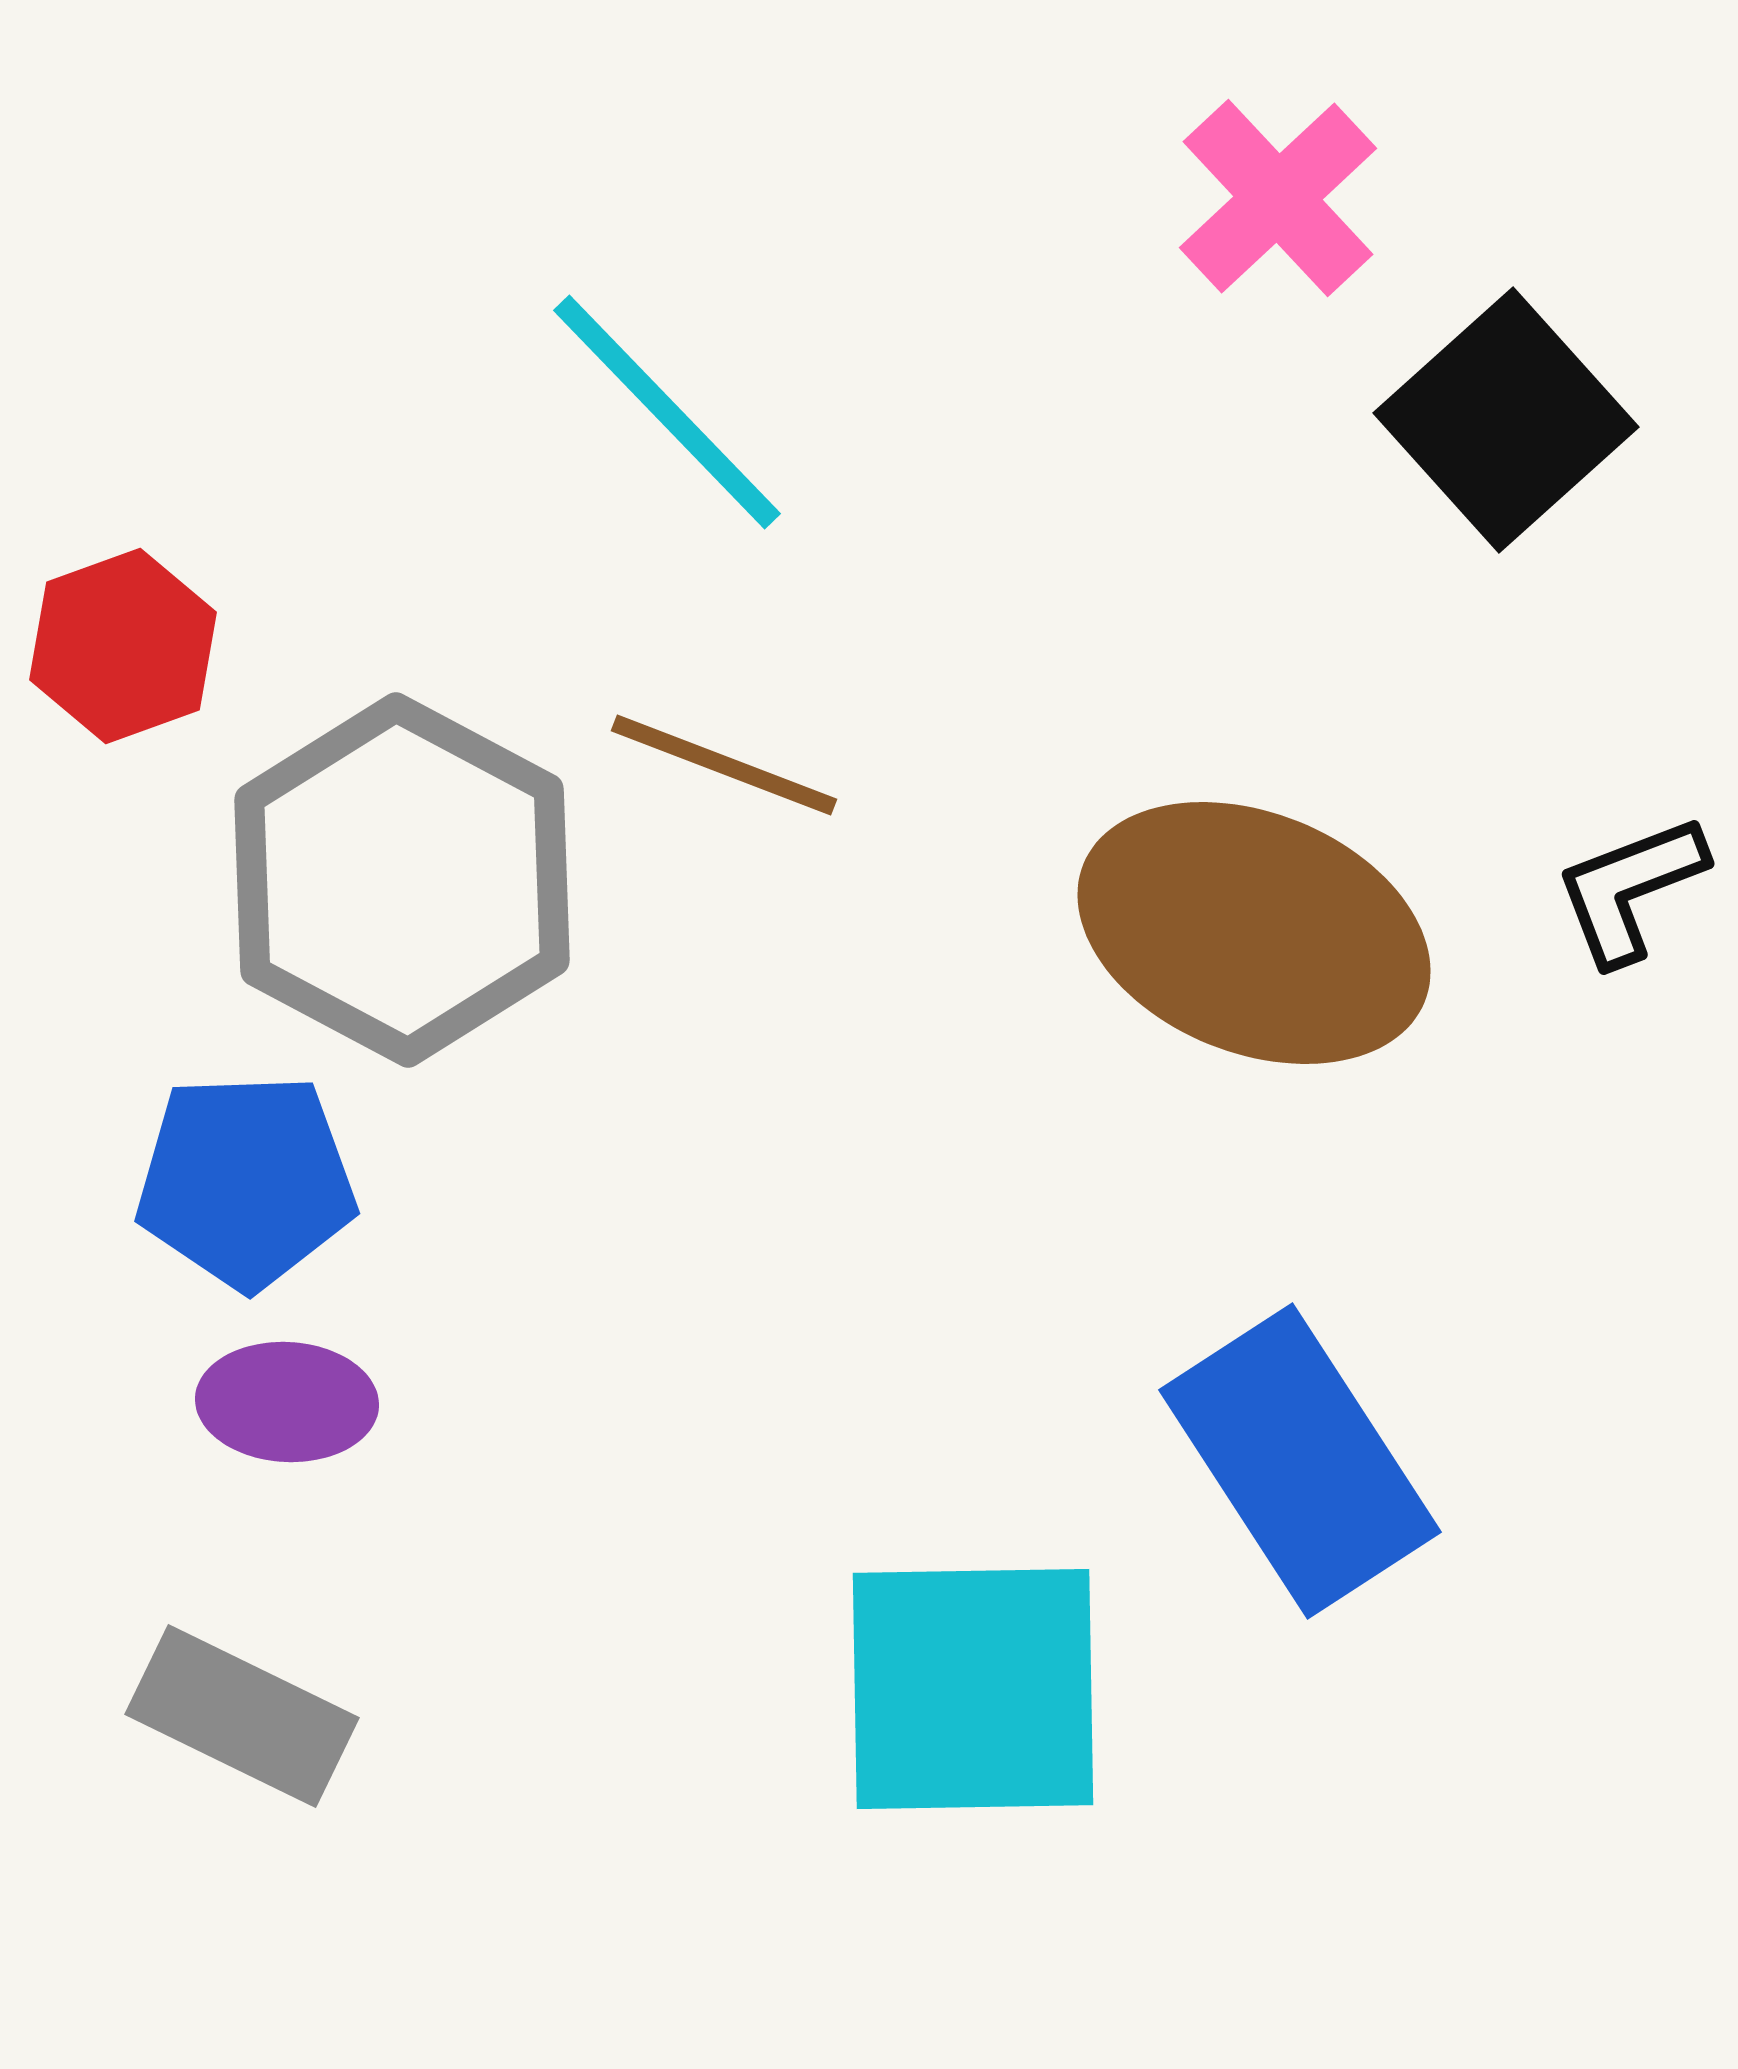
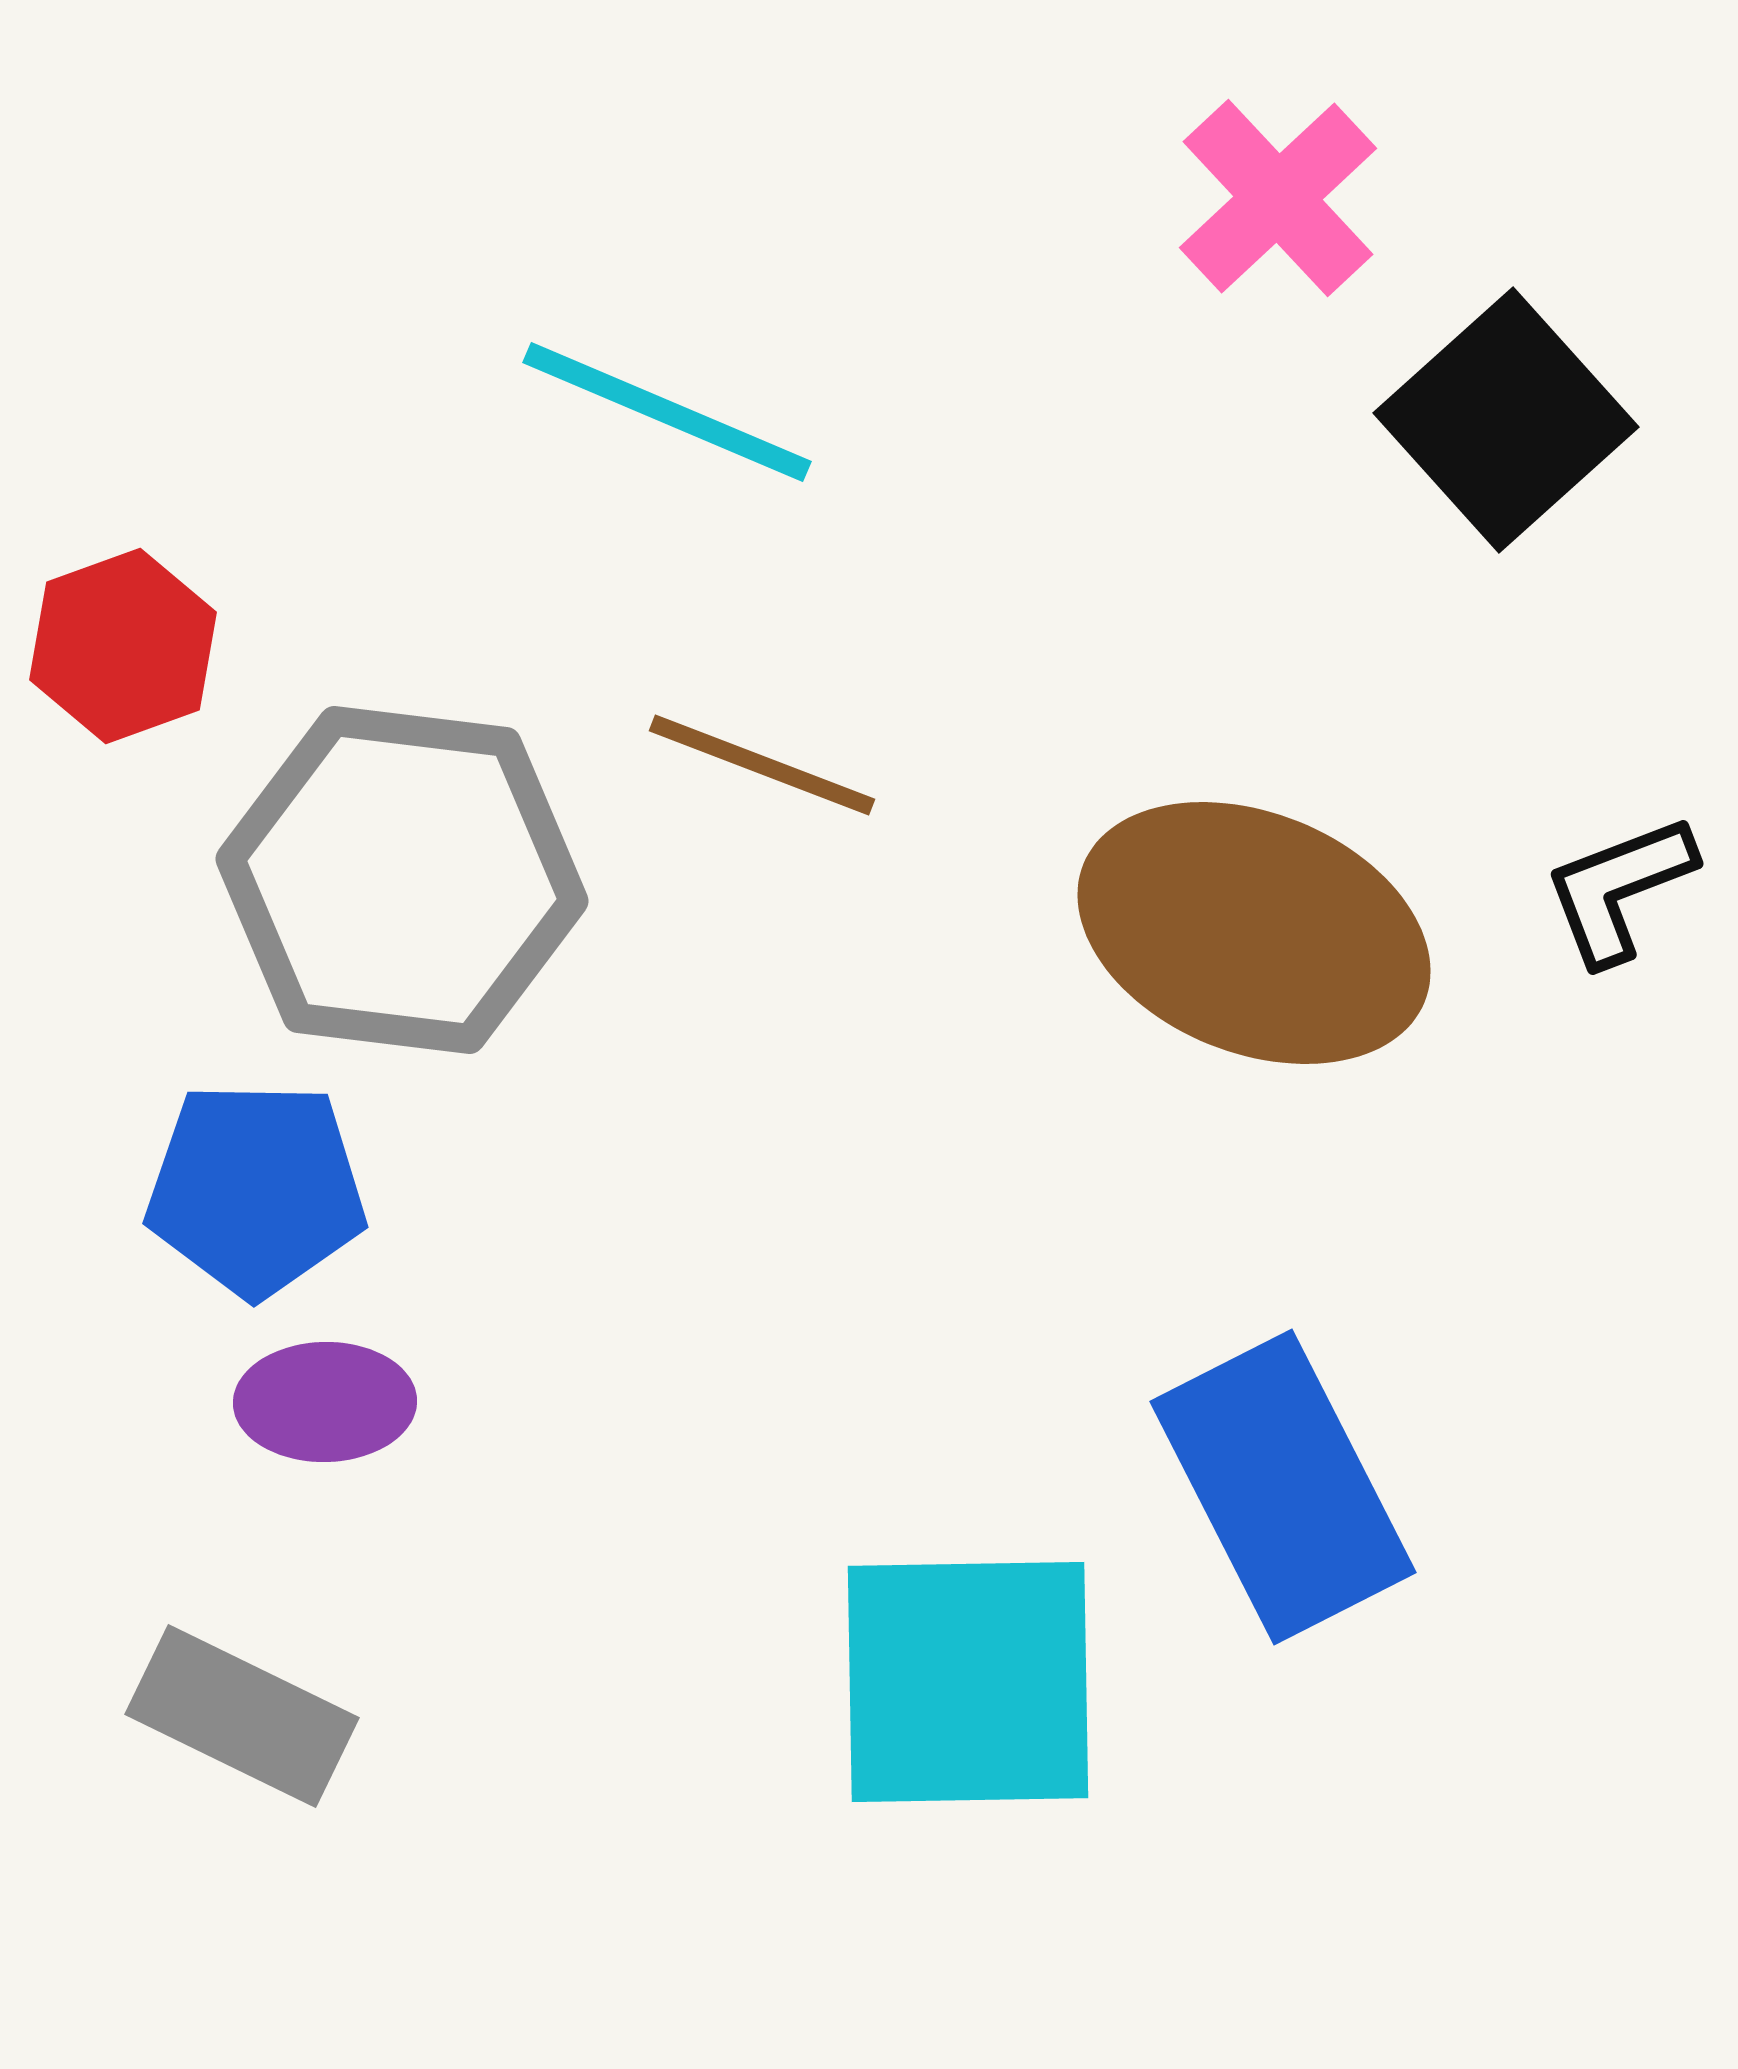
cyan line: rotated 23 degrees counterclockwise
brown line: moved 38 px right
gray hexagon: rotated 21 degrees counterclockwise
black L-shape: moved 11 px left
blue pentagon: moved 10 px right, 8 px down; rotated 3 degrees clockwise
purple ellipse: moved 38 px right; rotated 4 degrees counterclockwise
blue rectangle: moved 17 px left, 26 px down; rotated 6 degrees clockwise
cyan square: moved 5 px left, 7 px up
